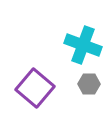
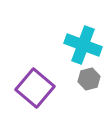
gray hexagon: moved 5 px up; rotated 15 degrees counterclockwise
